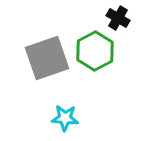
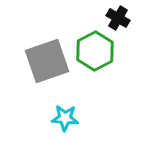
gray square: moved 3 px down
